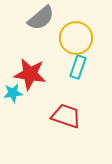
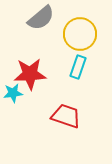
yellow circle: moved 4 px right, 4 px up
red star: rotated 12 degrees counterclockwise
